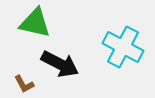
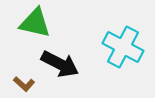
brown L-shape: rotated 20 degrees counterclockwise
